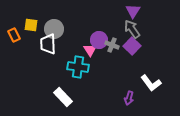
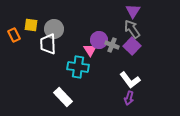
white L-shape: moved 21 px left, 3 px up
